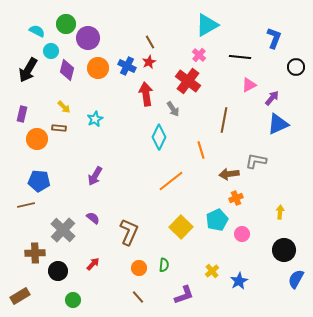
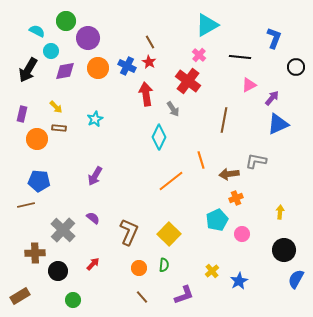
green circle at (66, 24): moved 3 px up
red star at (149, 62): rotated 16 degrees counterclockwise
purple diamond at (67, 70): moved 2 px left, 1 px down; rotated 65 degrees clockwise
yellow arrow at (64, 107): moved 8 px left
orange line at (201, 150): moved 10 px down
yellow square at (181, 227): moved 12 px left, 7 px down
brown line at (138, 297): moved 4 px right
